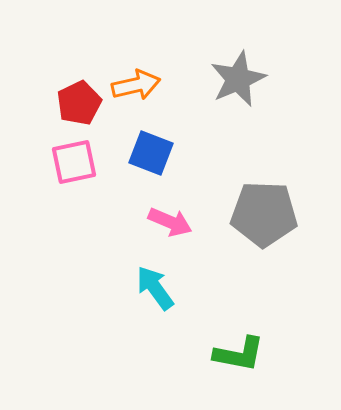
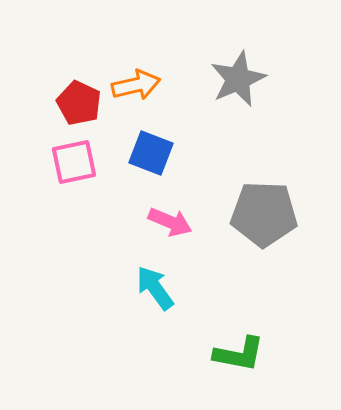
red pentagon: rotated 21 degrees counterclockwise
